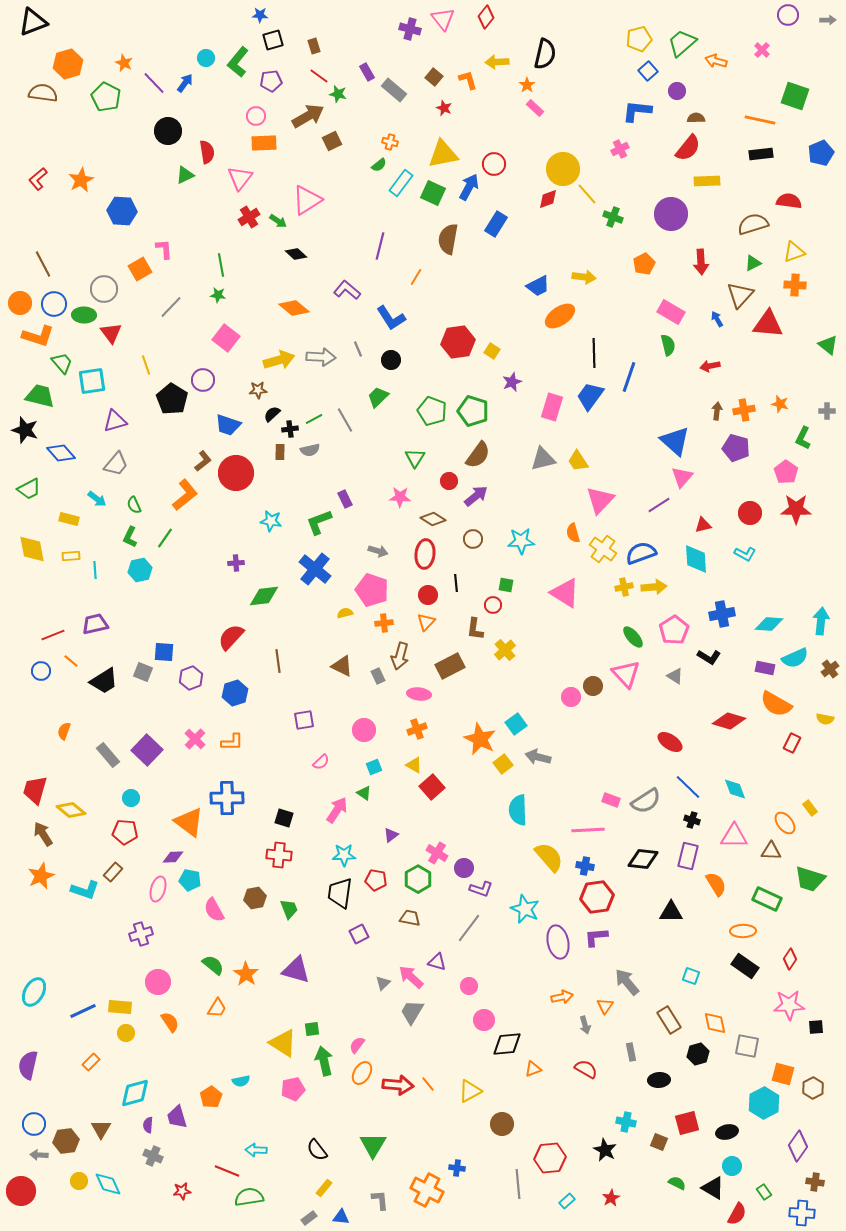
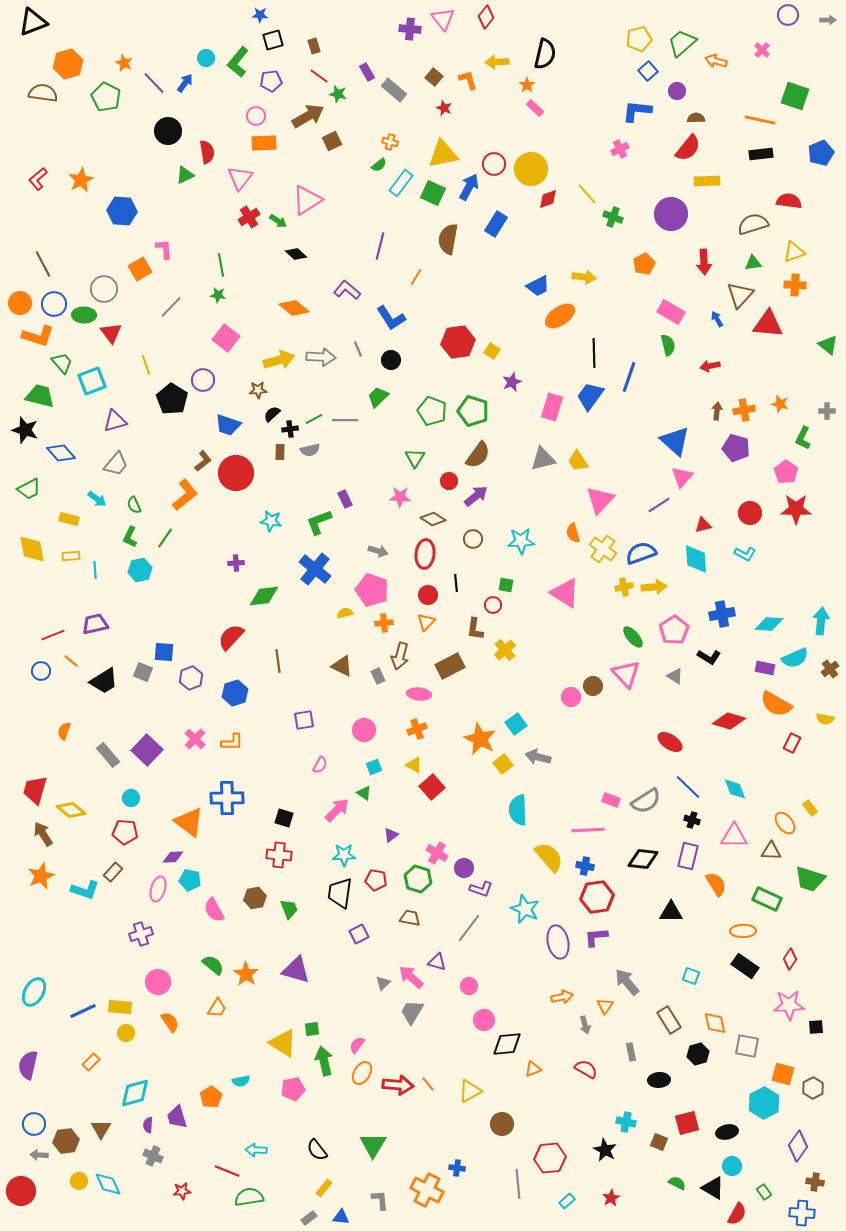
purple cross at (410, 29): rotated 10 degrees counterclockwise
yellow circle at (563, 169): moved 32 px left
red arrow at (701, 262): moved 3 px right
green triangle at (753, 263): rotated 18 degrees clockwise
cyan square at (92, 381): rotated 12 degrees counterclockwise
gray line at (345, 420): rotated 60 degrees counterclockwise
pink semicircle at (321, 762): moved 1 px left, 3 px down; rotated 18 degrees counterclockwise
pink arrow at (337, 810): rotated 12 degrees clockwise
green hexagon at (418, 879): rotated 12 degrees counterclockwise
